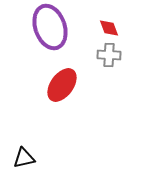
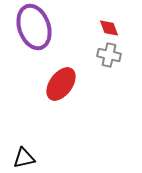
purple ellipse: moved 16 px left
gray cross: rotated 10 degrees clockwise
red ellipse: moved 1 px left, 1 px up
